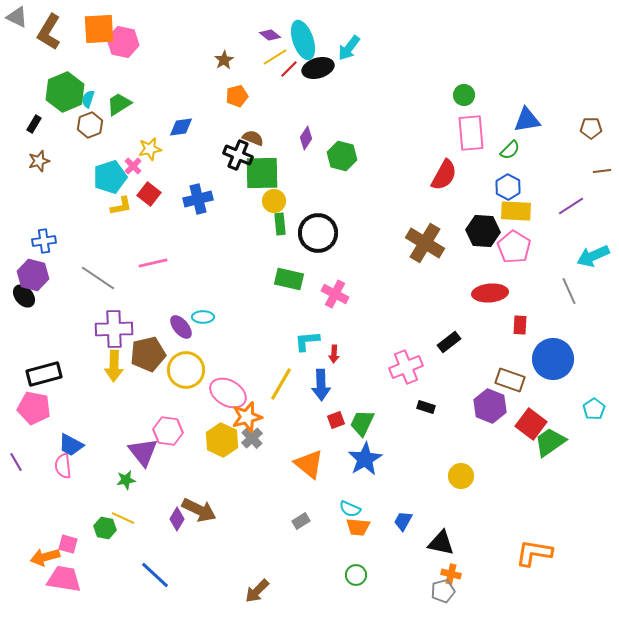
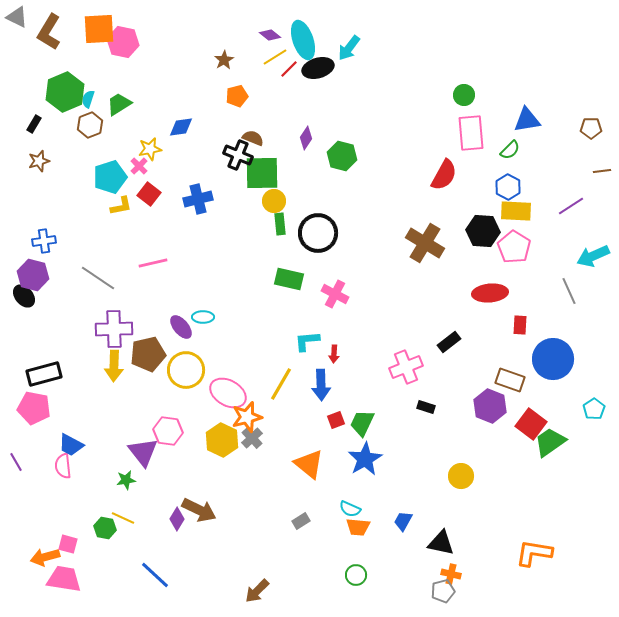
pink cross at (133, 166): moved 6 px right
